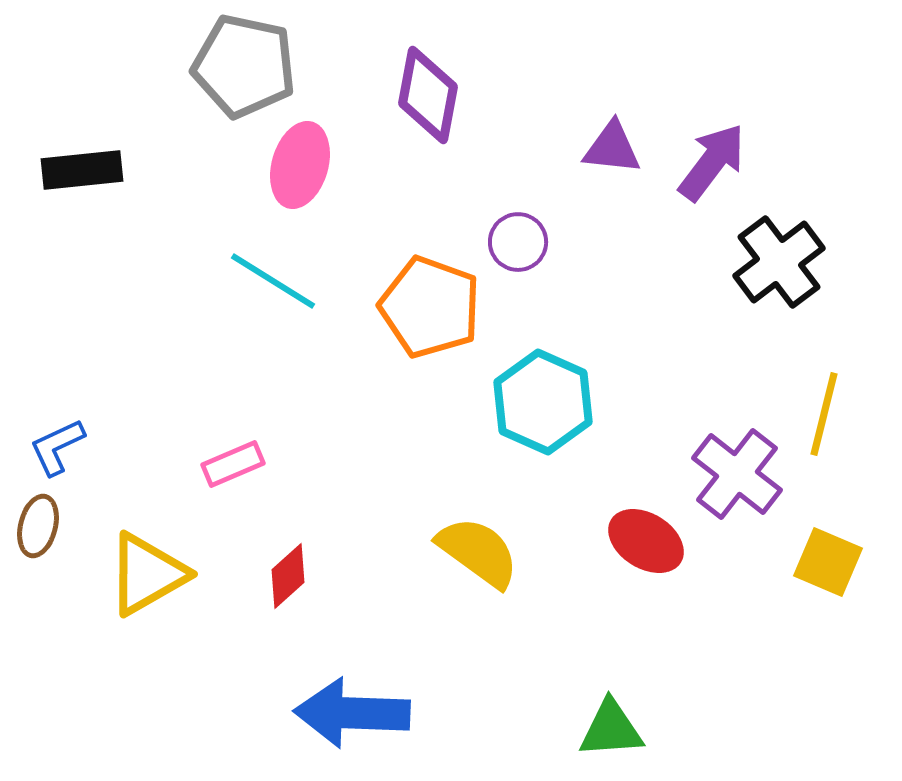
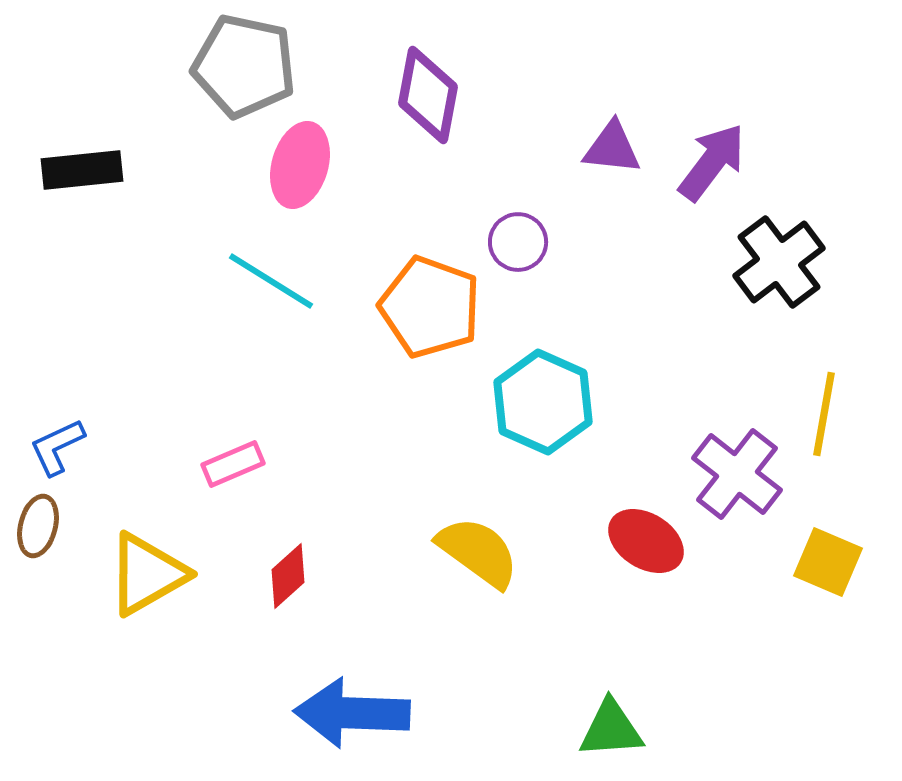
cyan line: moved 2 px left
yellow line: rotated 4 degrees counterclockwise
